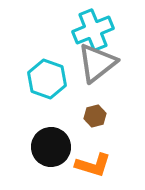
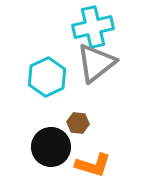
cyan cross: moved 3 px up; rotated 9 degrees clockwise
gray triangle: moved 1 px left
cyan hexagon: moved 2 px up; rotated 15 degrees clockwise
brown hexagon: moved 17 px left, 7 px down; rotated 20 degrees clockwise
